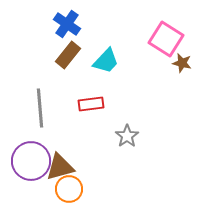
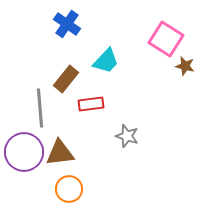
brown rectangle: moved 2 px left, 24 px down
brown star: moved 3 px right, 3 px down
gray star: rotated 20 degrees counterclockwise
purple circle: moved 7 px left, 9 px up
brown triangle: moved 14 px up; rotated 8 degrees clockwise
